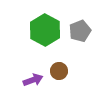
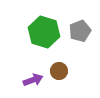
green hexagon: moved 1 px left, 2 px down; rotated 12 degrees counterclockwise
